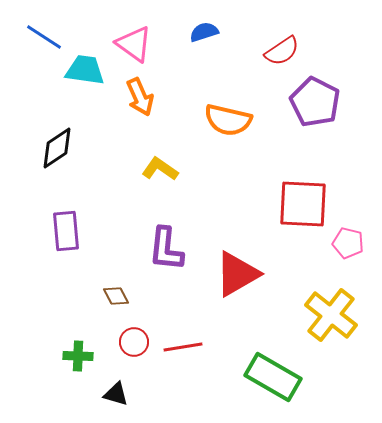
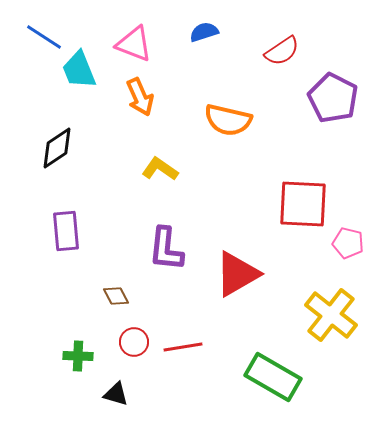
pink triangle: rotated 15 degrees counterclockwise
cyan trapezoid: moved 6 px left; rotated 120 degrees counterclockwise
purple pentagon: moved 18 px right, 4 px up
